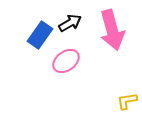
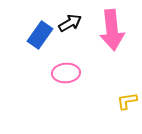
pink arrow: rotated 9 degrees clockwise
pink ellipse: moved 12 px down; rotated 32 degrees clockwise
